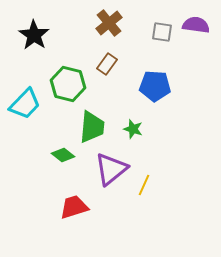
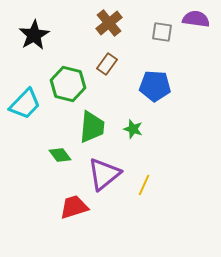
purple semicircle: moved 6 px up
black star: rotated 8 degrees clockwise
green diamond: moved 3 px left; rotated 15 degrees clockwise
purple triangle: moved 7 px left, 5 px down
